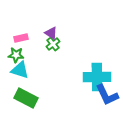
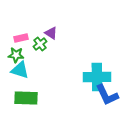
green cross: moved 13 px left
green rectangle: rotated 25 degrees counterclockwise
